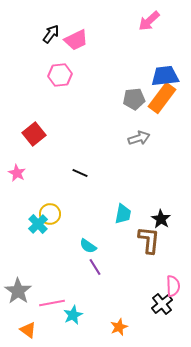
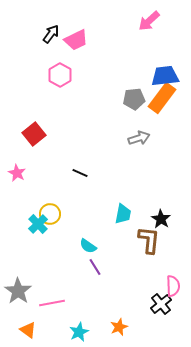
pink hexagon: rotated 25 degrees counterclockwise
black cross: moved 1 px left
cyan star: moved 6 px right, 17 px down
